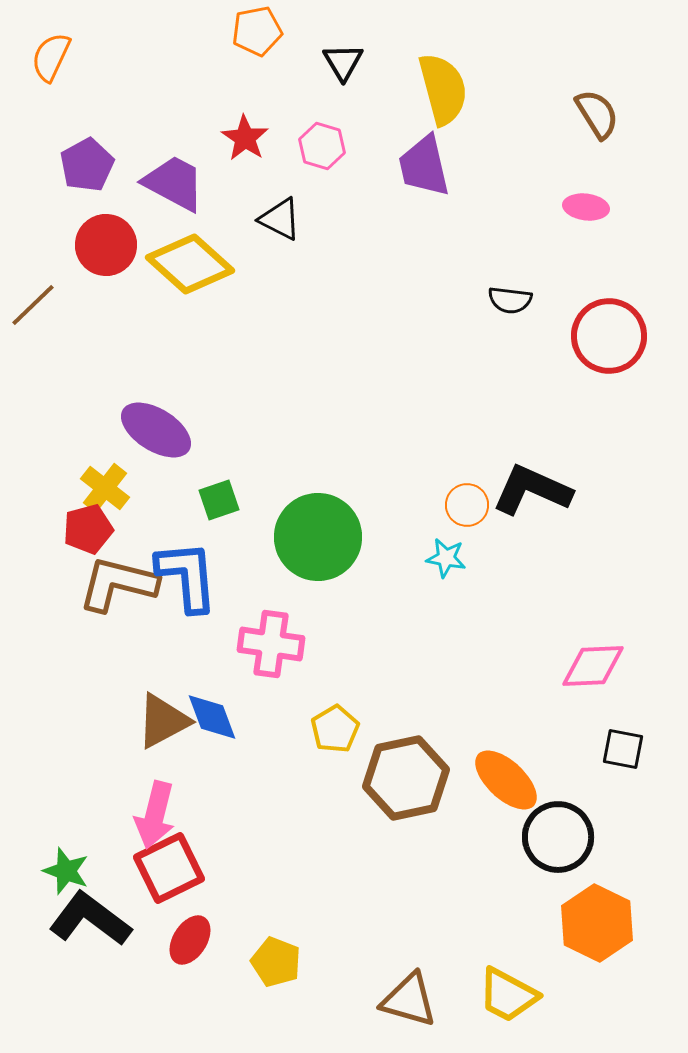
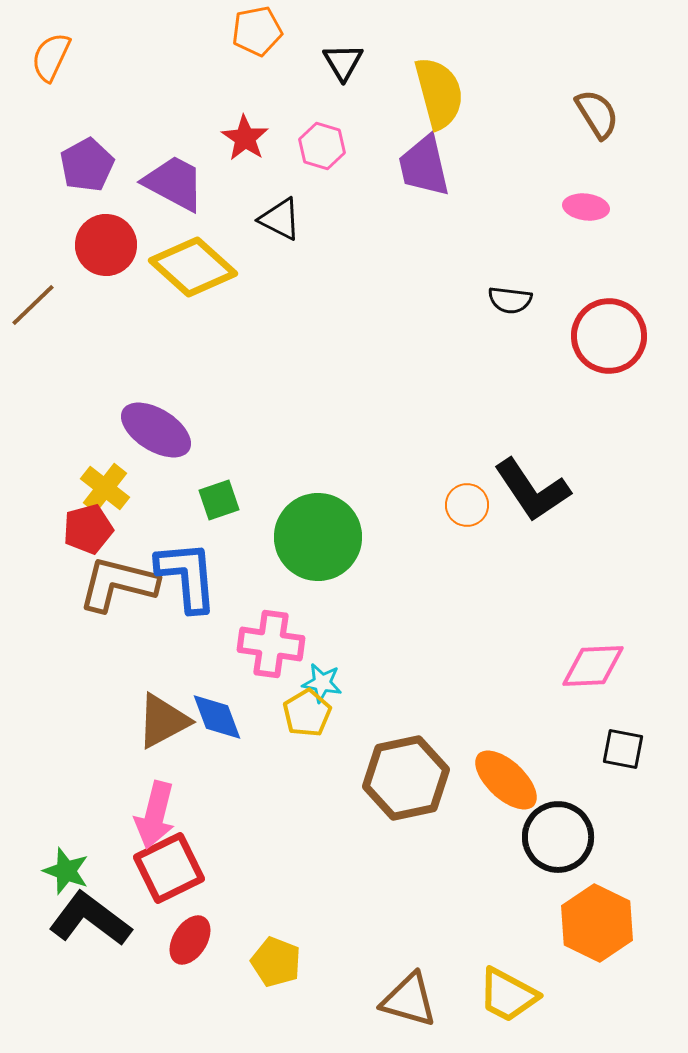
yellow semicircle at (443, 89): moved 4 px left, 4 px down
yellow diamond at (190, 264): moved 3 px right, 3 px down
black L-shape at (532, 490): rotated 148 degrees counterclockwise
cyan star at (446, 558): moved 124 px left, 125 px down
blue diamond at (212, 717): moved 5 px right
yellow pentagon at (335, 729): moved 28 px left, 16 px up
